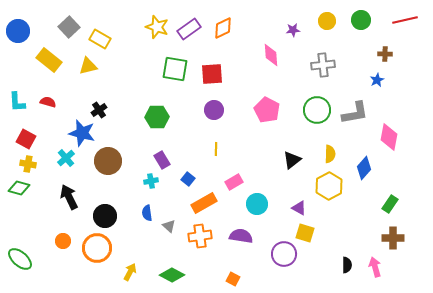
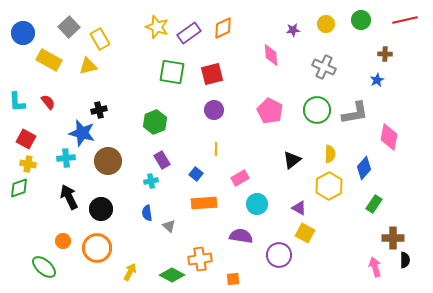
yellow circle at (327, 21): moved 1 px left, 3 px down
purple rectangle at (189, 29): moved 4 px down
blue circle at (18, 31): moved 5 px right, 2 px down
yellow rectangle at (100, 39): rotated 30 degrees clockwise
yellow rectangle at (49, 60): rotated 10 degrees counterclockwise
gray cross at (323, 65): moved 1 px right, 2 px down; rotated 30 degrees clockwise
green square at (175, 69): moved 3 px left, 3 px down
red square at (212, 74): rotated 10 degrees counterclockwise
red semicircle at (48, 102): rotated 35 degrees clockwise
black cross at (99, 110): rotated 21 degrees clockwise
pink pentagon at (267, 110): moved 3 px right, 1 px down
green hexagon at (157, 117): moved 2 px left, 5 px down; rotated 20 degrees counterclockwise
cyan cross at (66, 158): rotated 36 degrees clockwise
blue square at (188, 179): moved 8 px right, 5 px up
pink rectangle at (234, 182): moved 6 px right, 4 px up
green diamond at (19, 188): rotated 35 degrees counterclockwise
orange rectangle at (204, 203): rotated 25 degrees clockwise
green rectangle at (390, 204): moved 16 px left
black circle at (105, 216): moved 4 px left, 7 px up
yellow square at (305, 233): rotated 12 degrees clockwise
orange cross at (200, 236): moved 23 px down
purple circle at (284, 254): moved 5 px left, 1 px down
green ellipse at (20, 259): moved 24 px right, 8 px down
black semicircle at (347, 265): moved 58 px right, 5 px up
orange square at (233, 279): rotated 32 degrees counterclockwise
